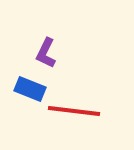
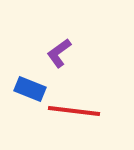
purple L-shape: moved 13 px right; rotated 28 degrees clockwise
